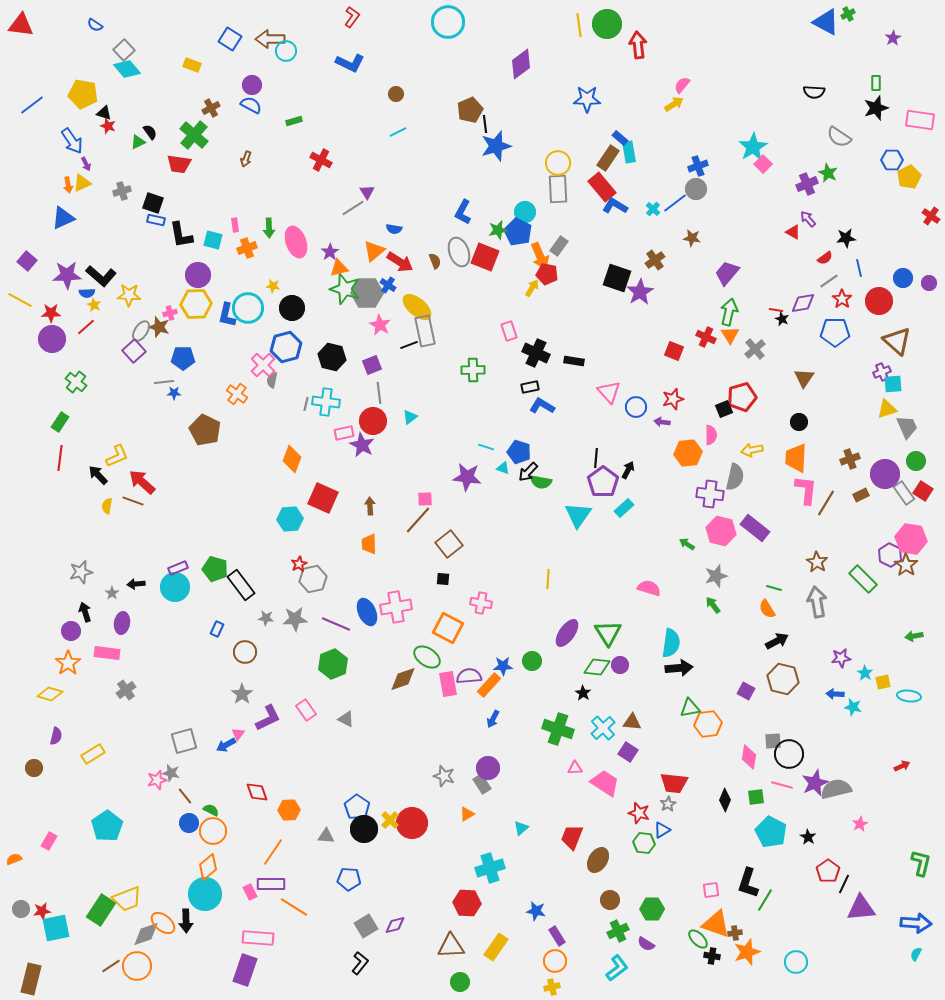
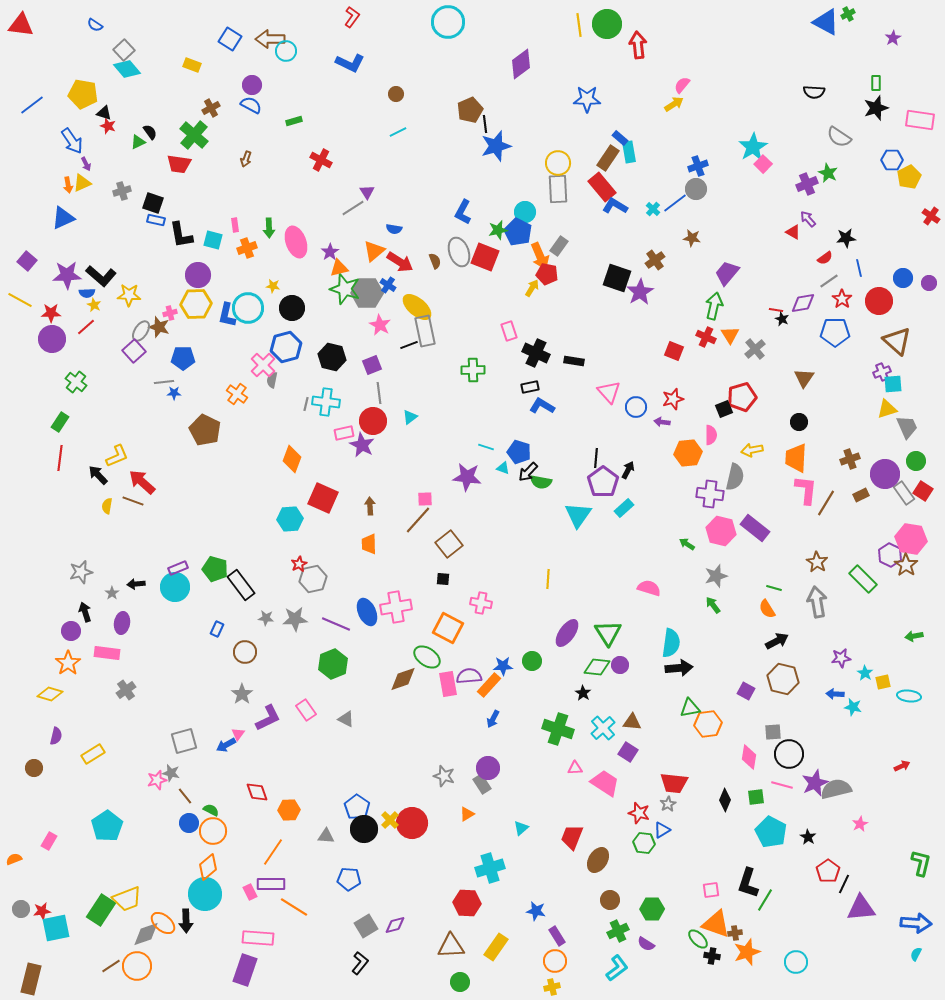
green arrow at (729, 312): moved 15 px left, 6 px up
gray square at (773, 741): moved 9 px up
